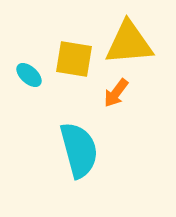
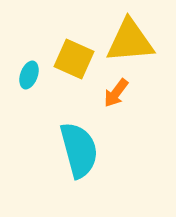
yellow triangle: moved 1 px right, 2 px up
yellow square: rotated 15 degrees clockwise
cyan ellipse: rotated 68 degrees clockwise
